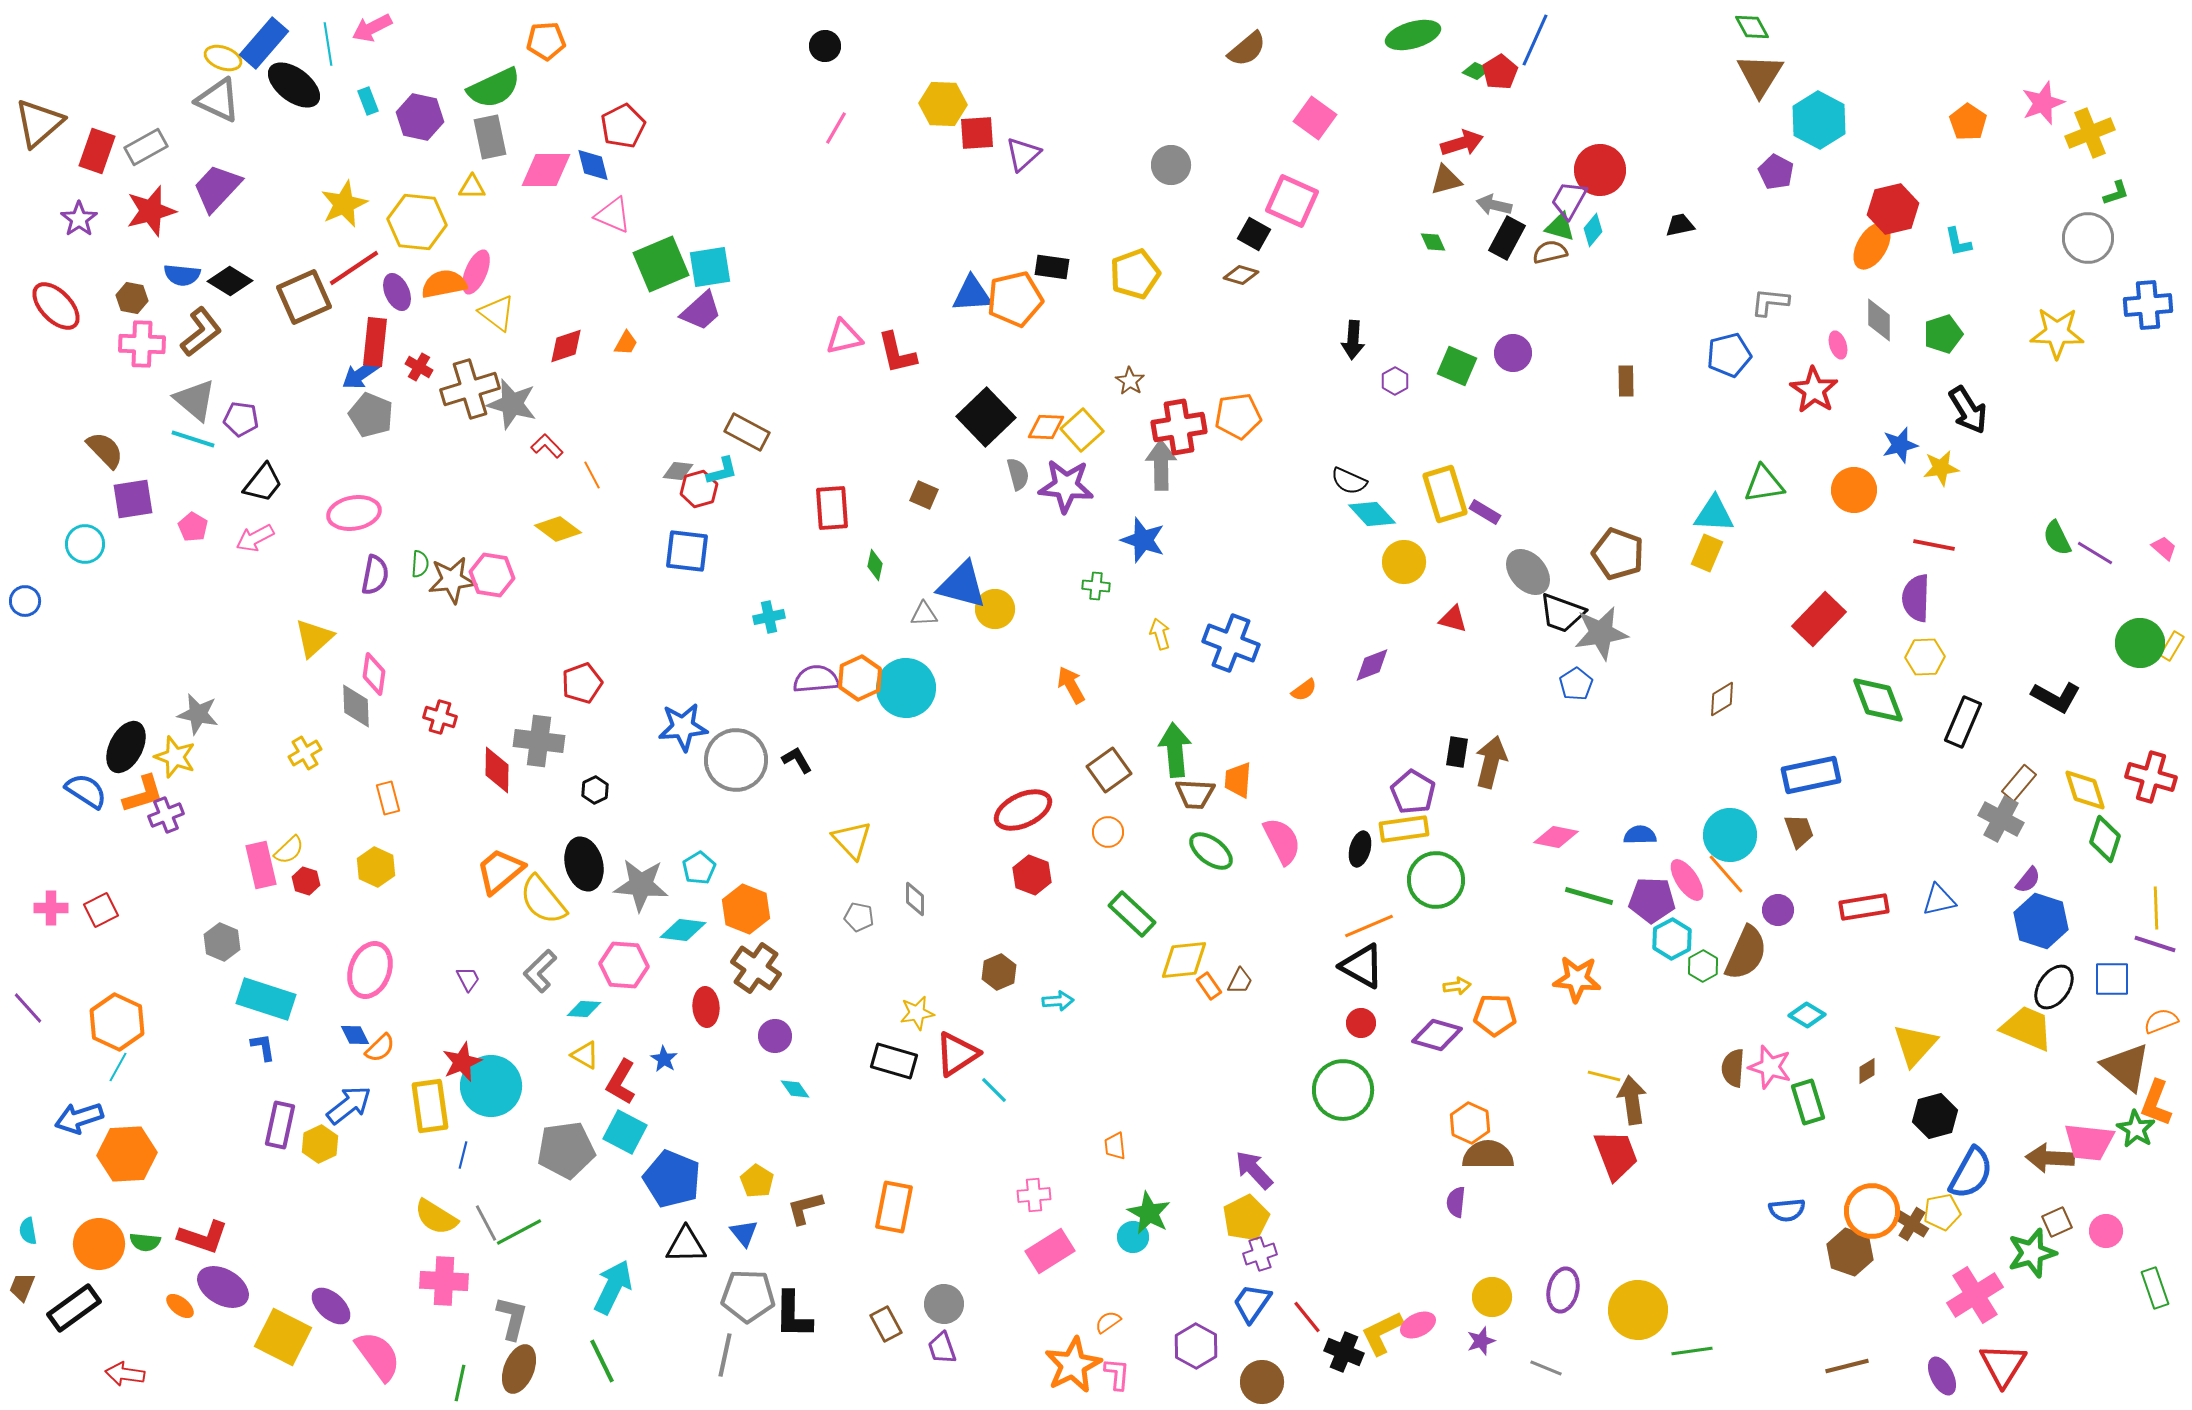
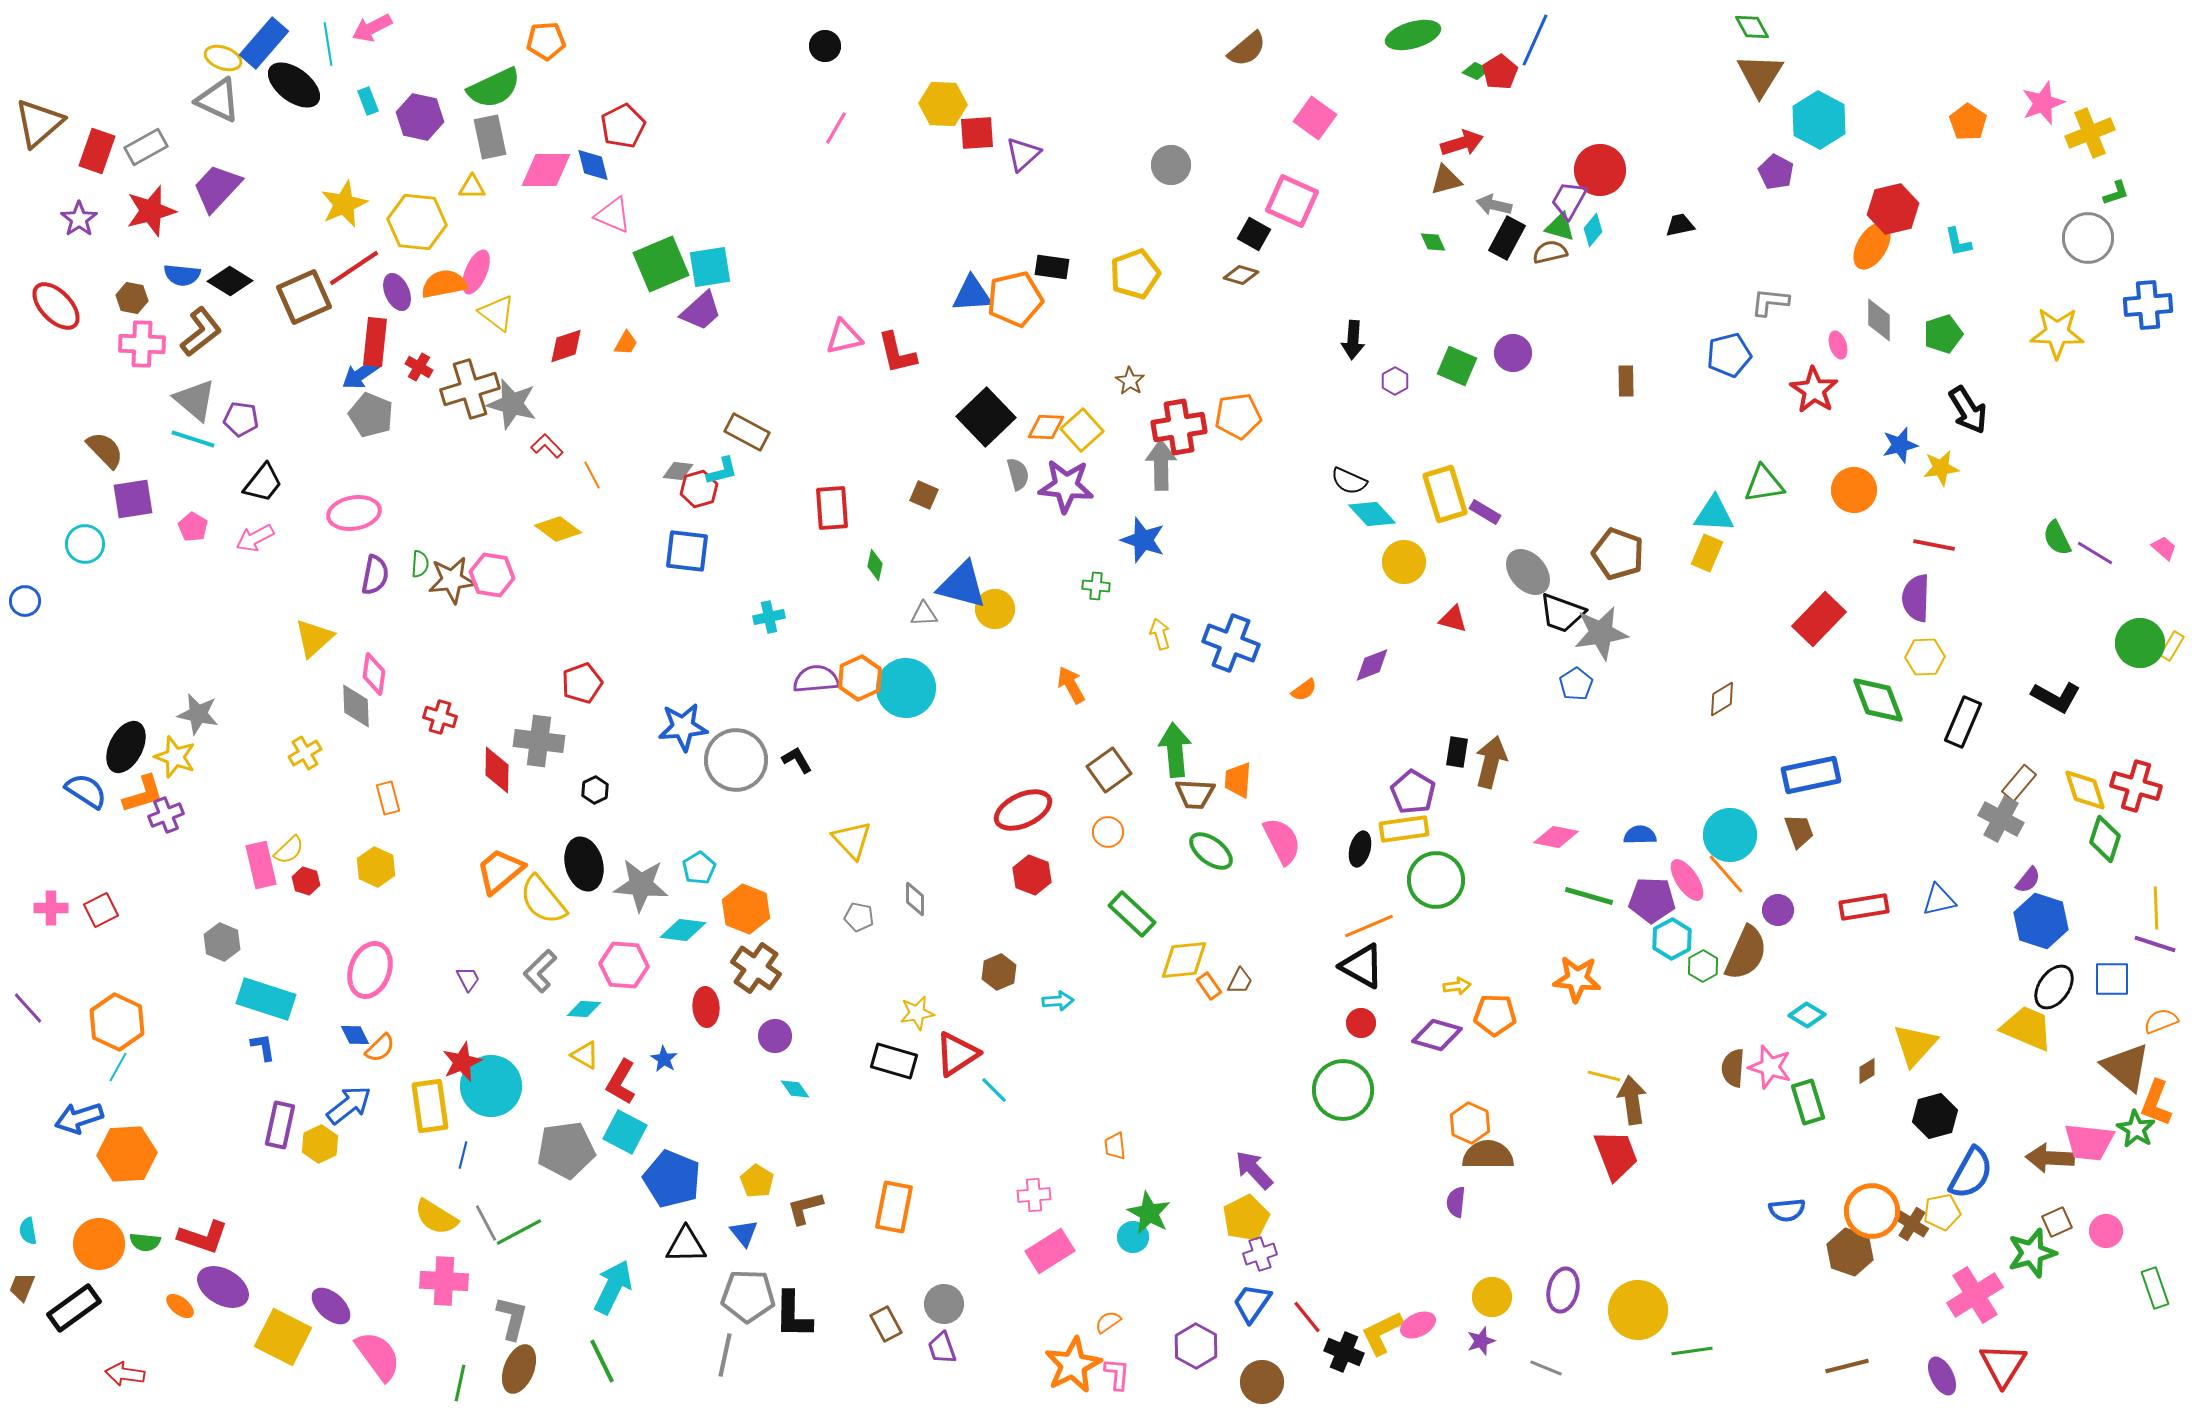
red cross at (2151, 777): moved 15 px left, 9 px down
